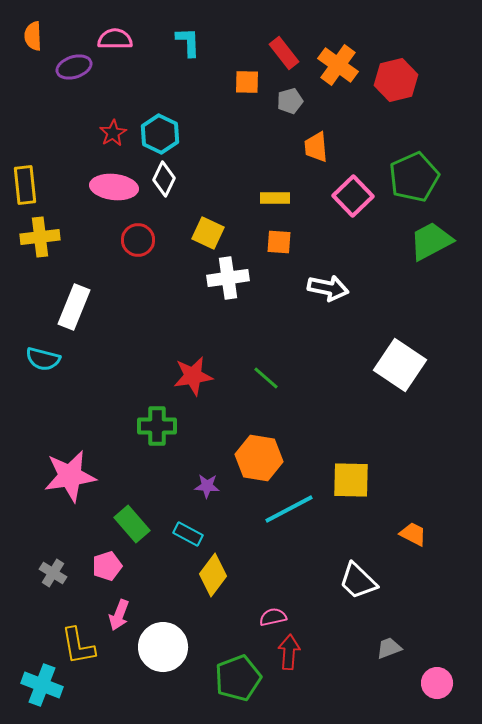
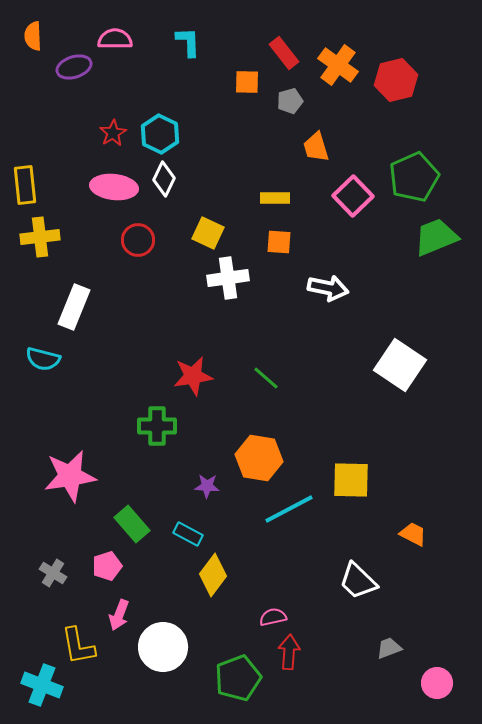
orange trapezoid at (316, 147): rotated 12 degrees counterclockwise
green trapezoid at (431, 241): moved 5 px right, 4 px up; rotated 6 degrees clockwise
